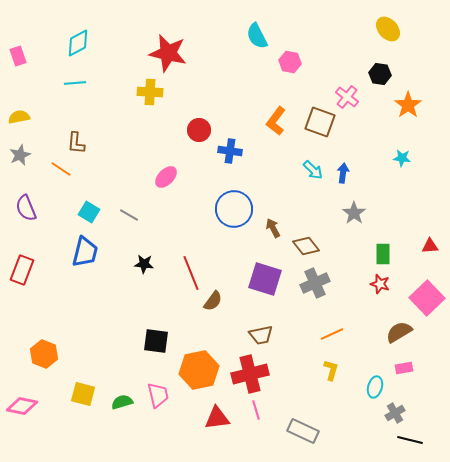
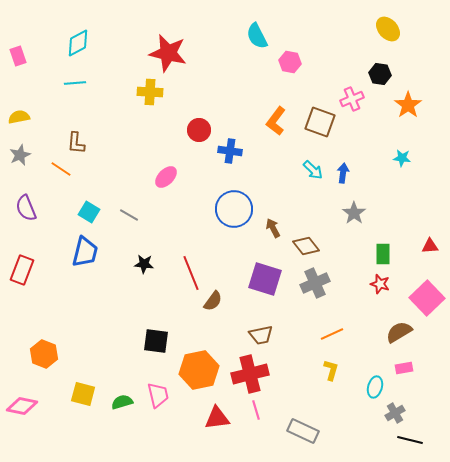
pink cross at (347, 97): moved 5 px right, 2 px down; rotated 30 degrees clockwise
